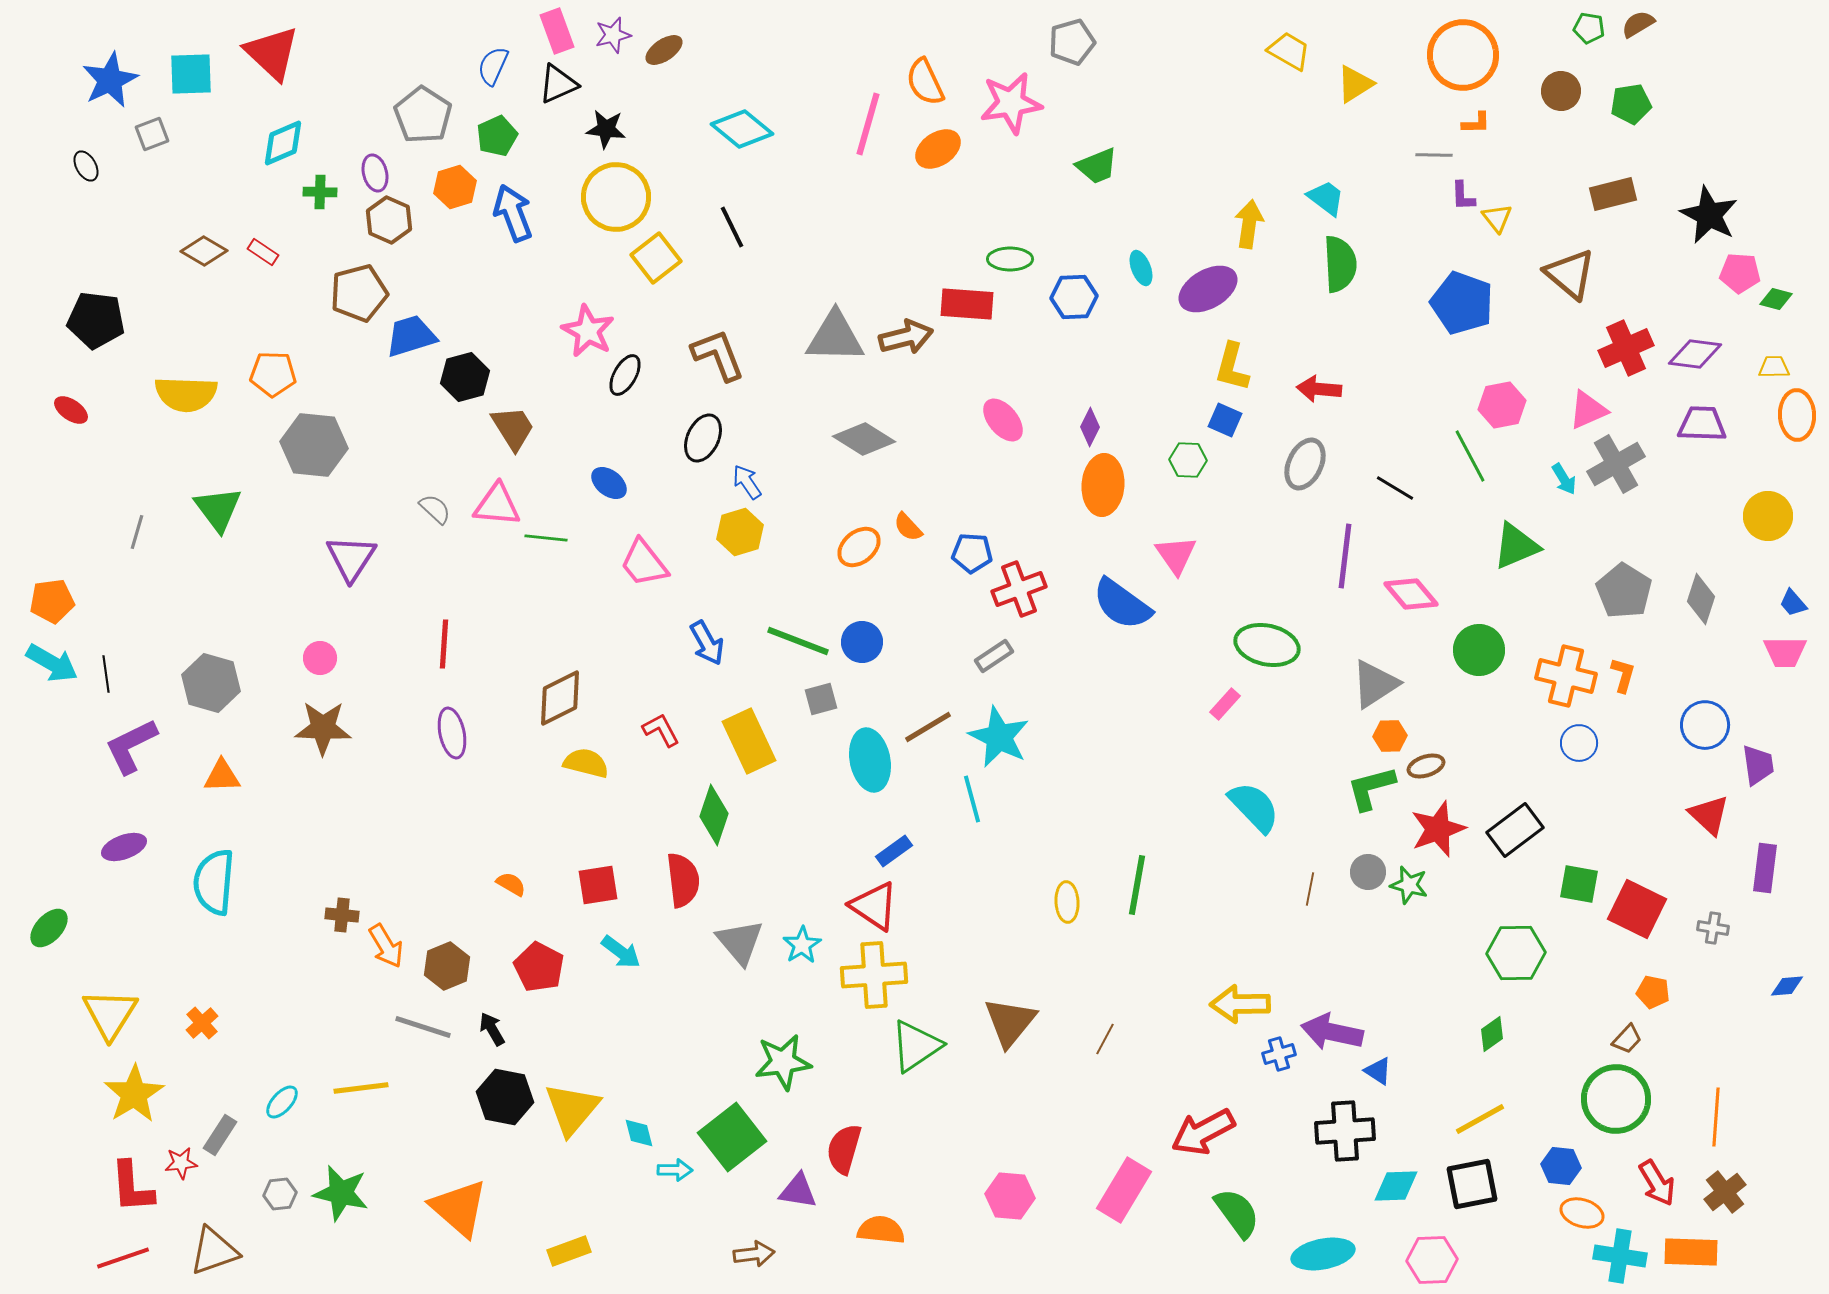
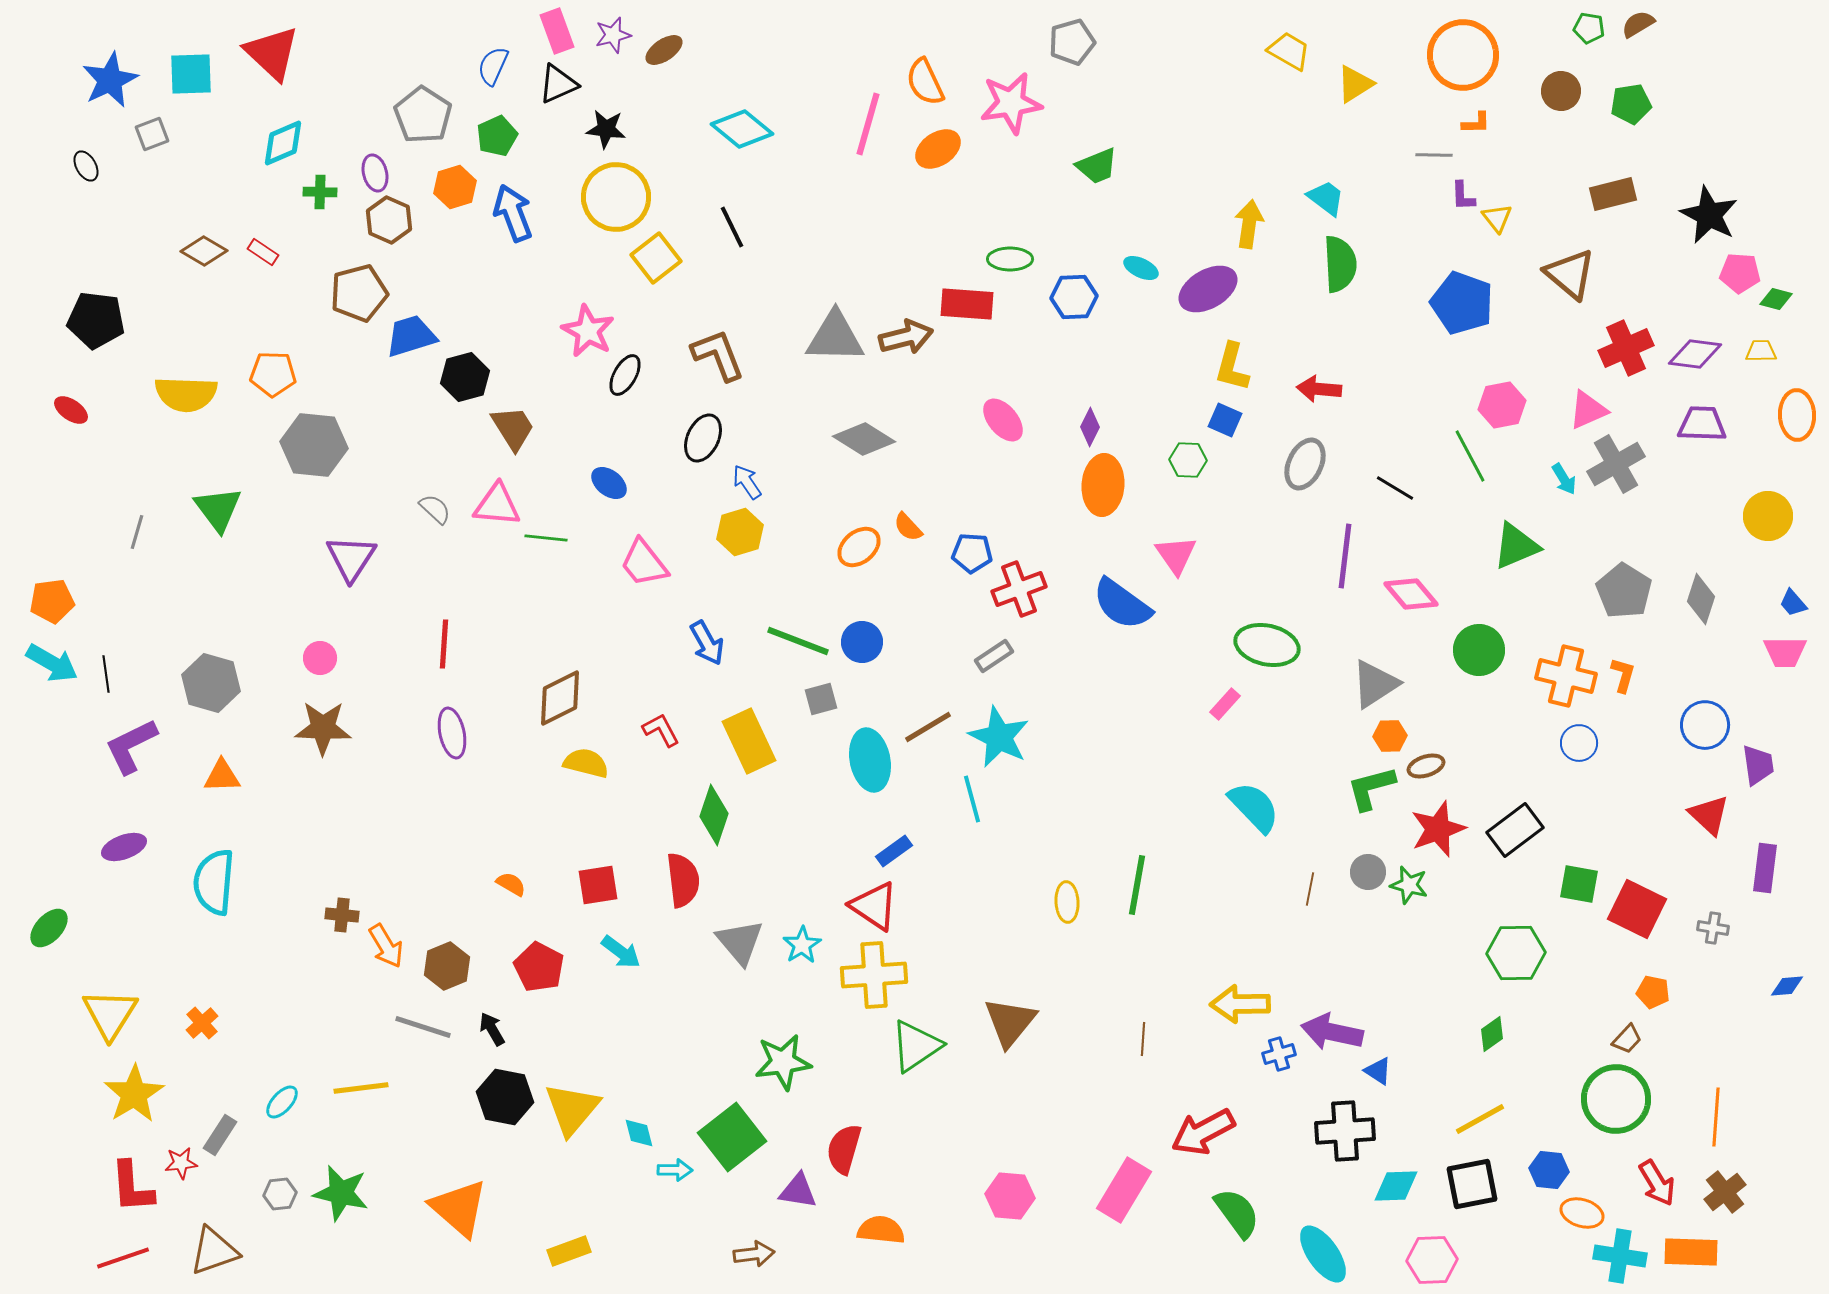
cyan ellipse at (1141, 268): rotated 44 degrees counterclockwise
yellow trapezoid at (1774, 367): moved 13 px left, 16 px up
brown line at (1105, 1039): moved 38 px right; rotated 24 degrees counterclockwise
blue hexagon at (1561, 1166): moved 12 px left, 4 px down
cyan ellipse at (1323, 1254): rotated 66 degrees clockwise
